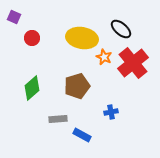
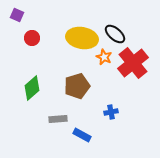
purple square: moved 3 px right, 2 px up
black ellipse: moved 6 px left, 5 px down
